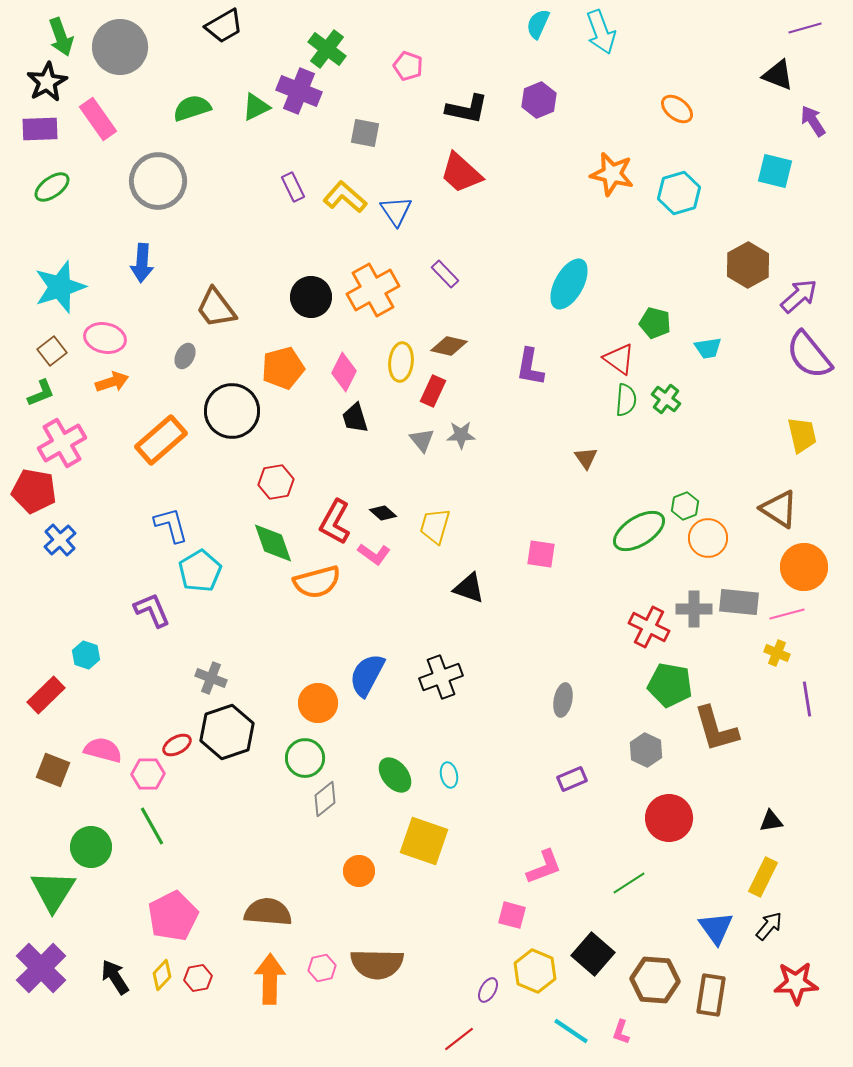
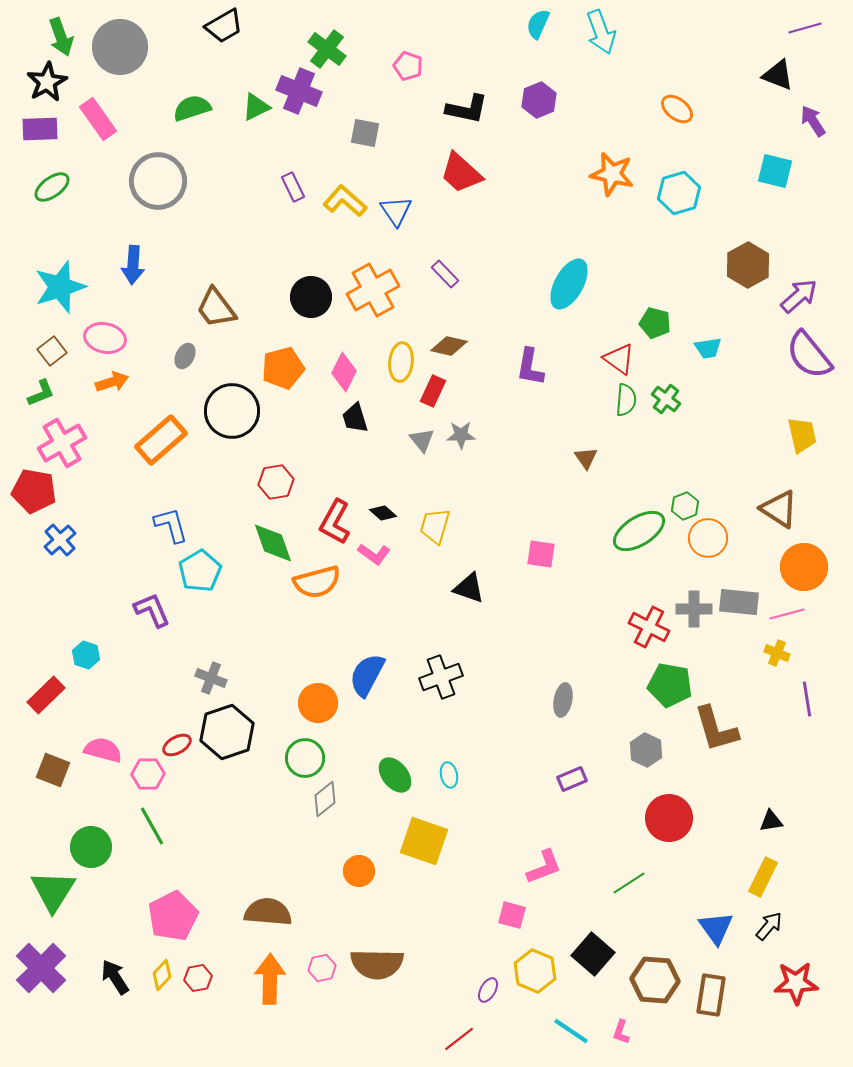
yellow L-shape at (345, 197): moved 4 px down
blue arrow at (142, 263): moved 9 px left, 2 px down
